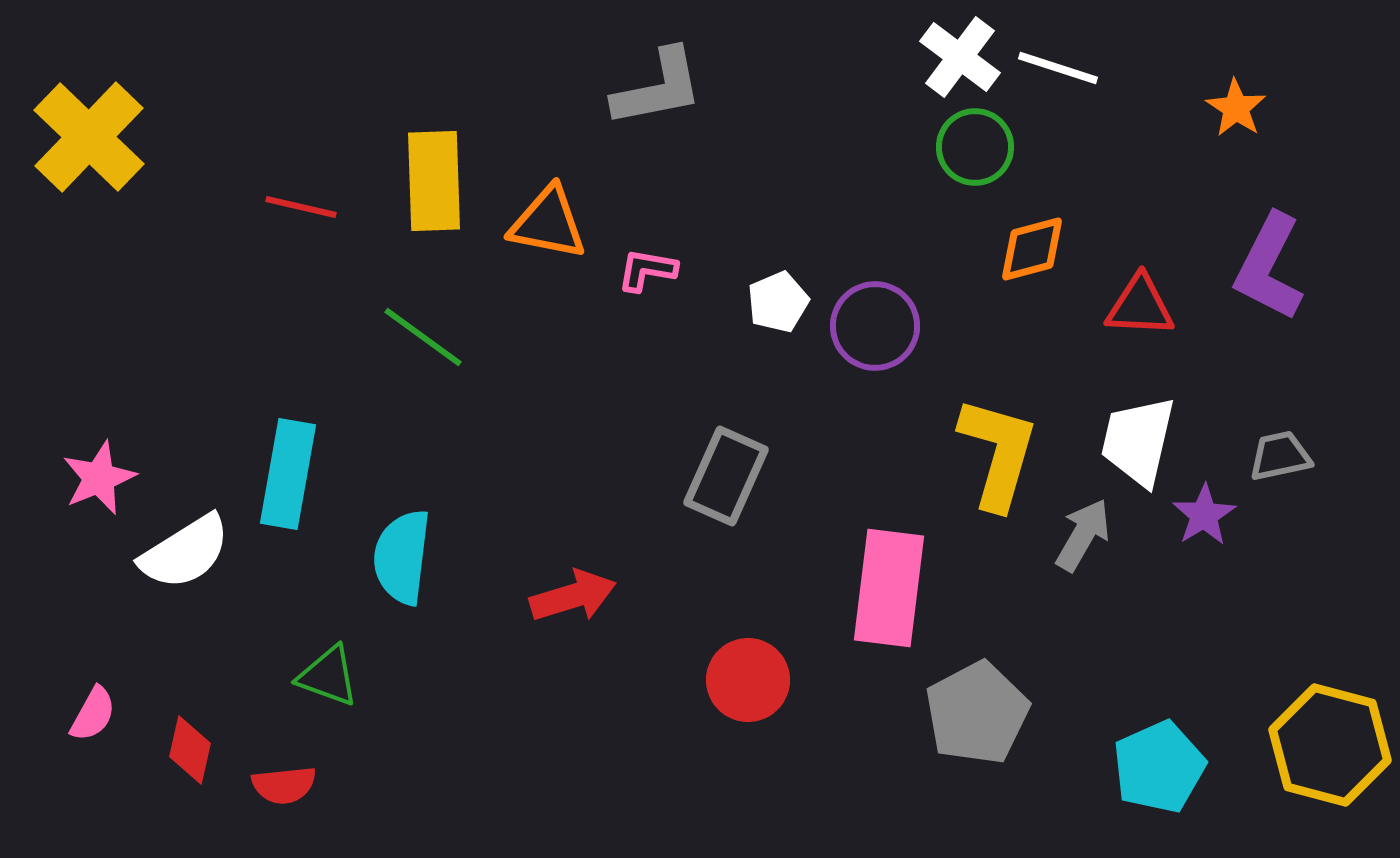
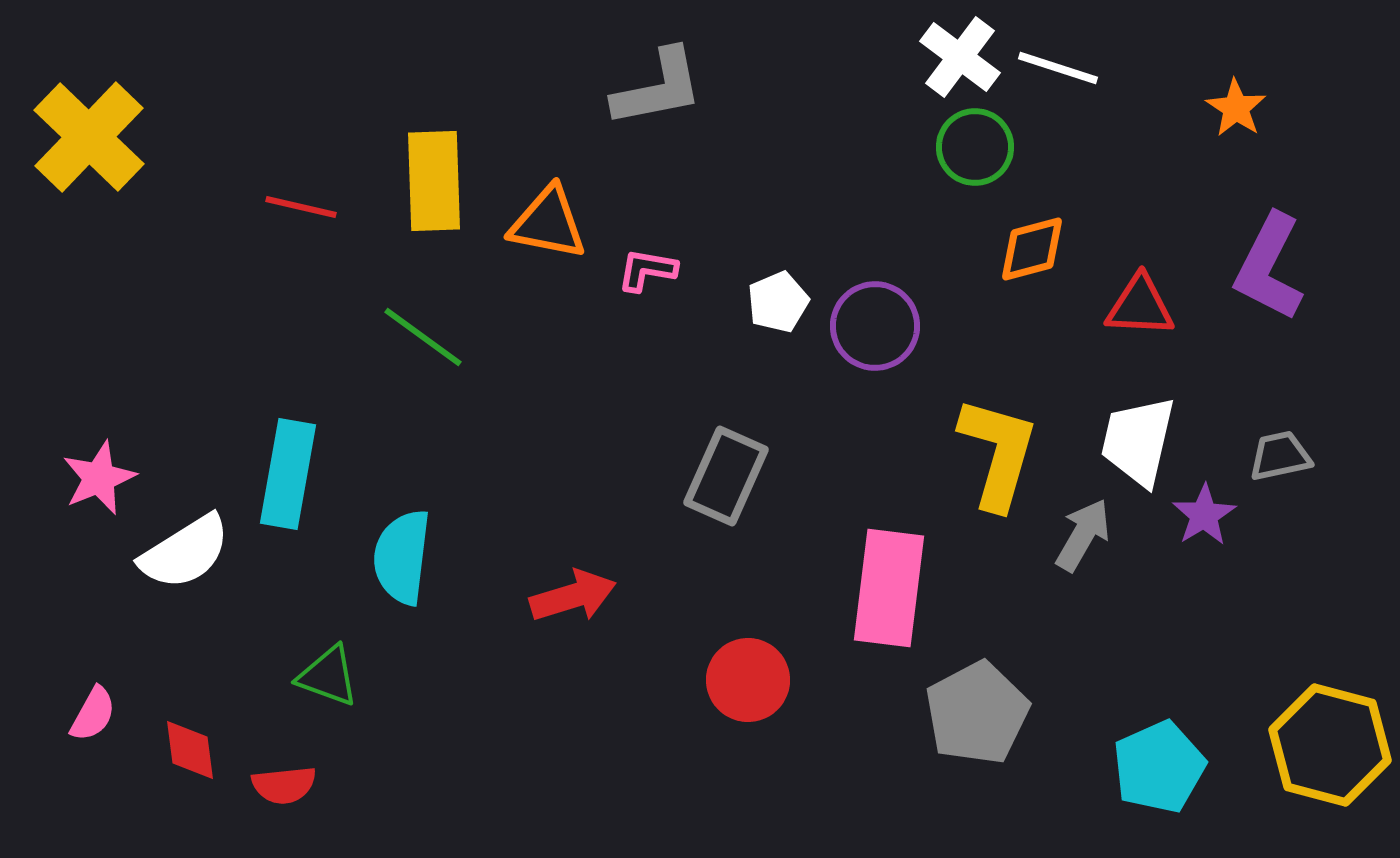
red diamond: rotated 20 degrees counterclockwise
